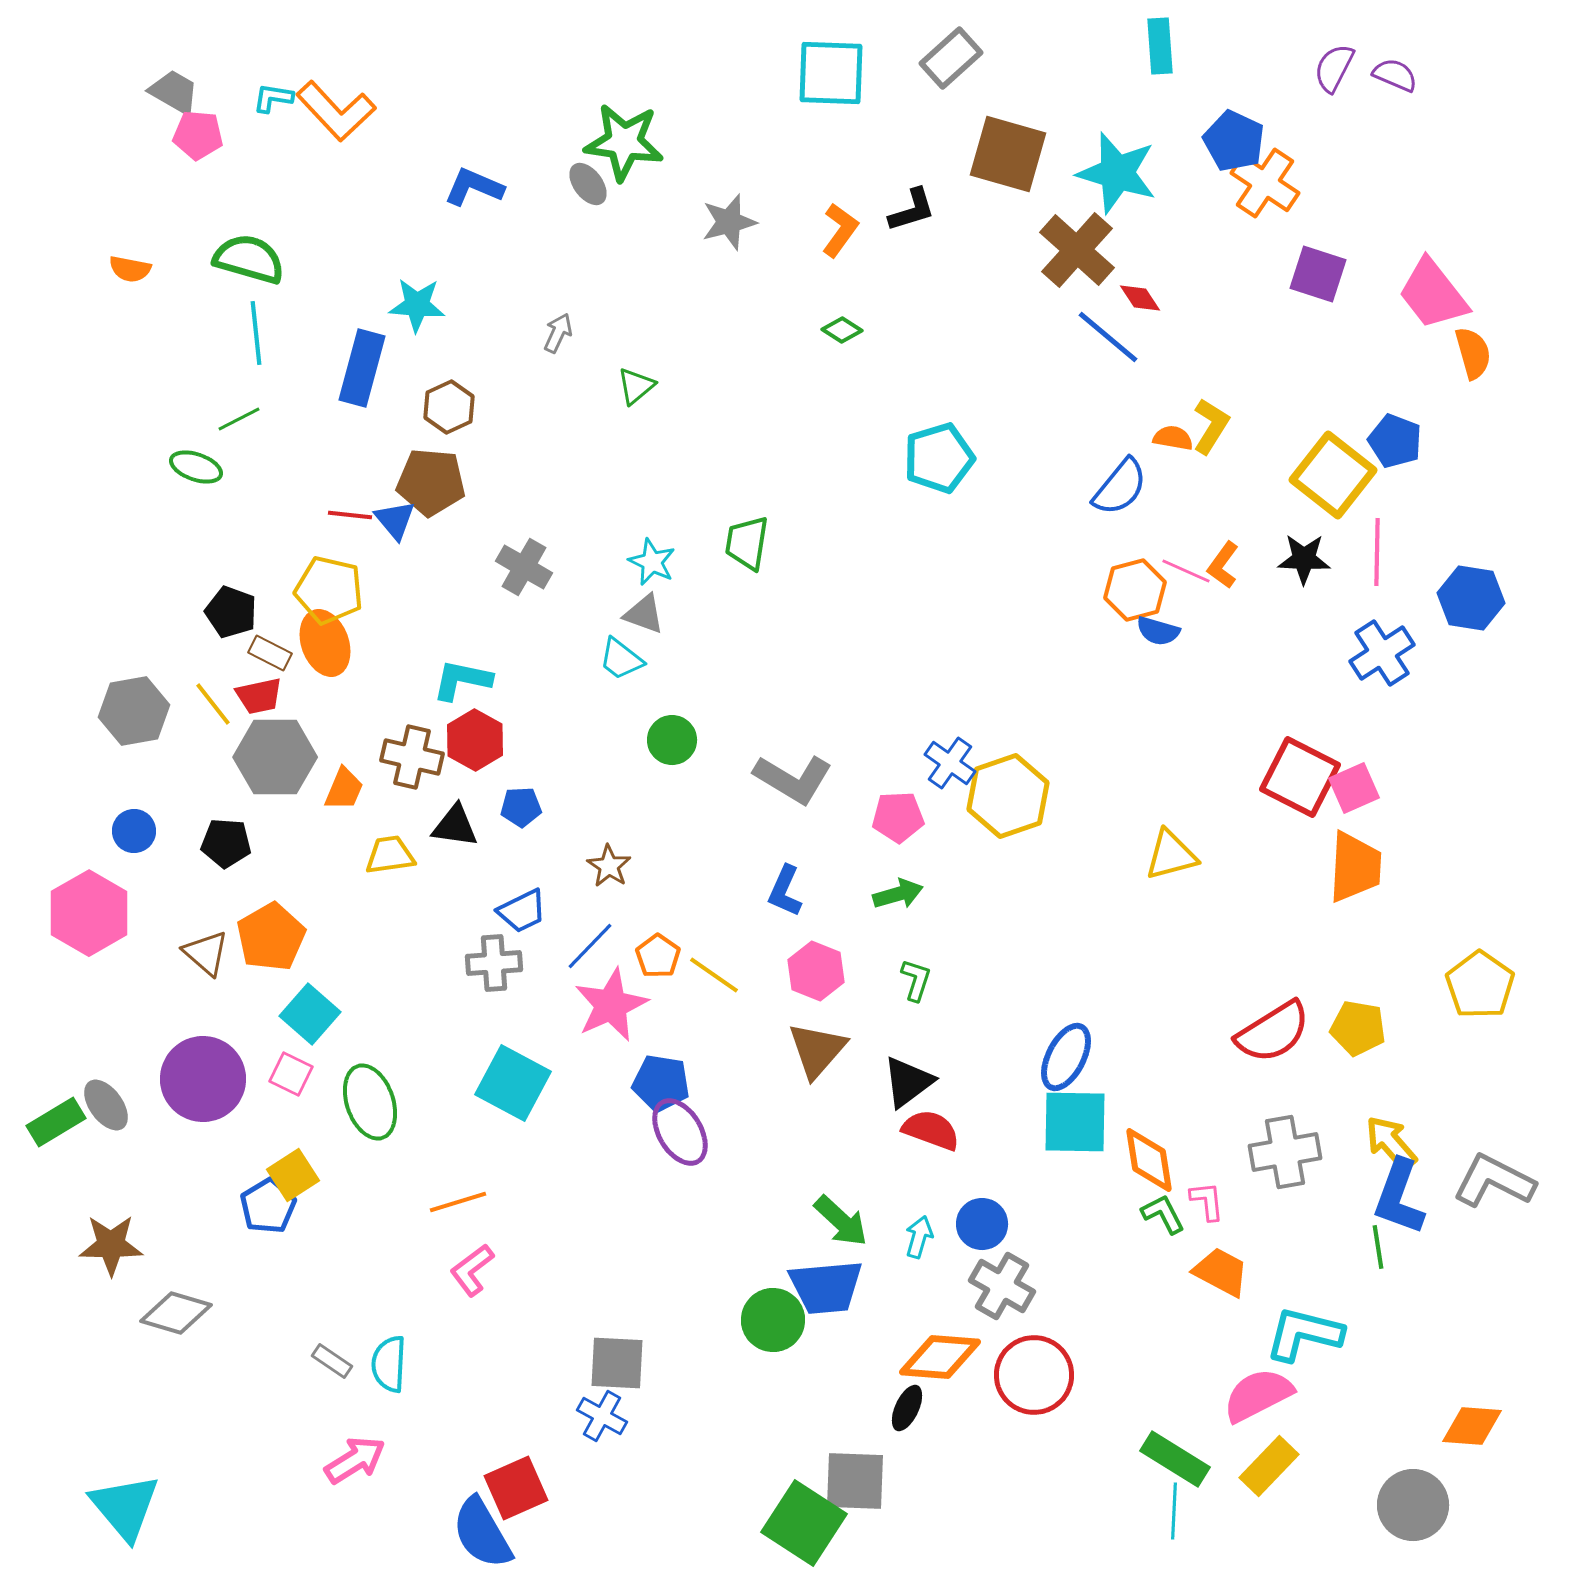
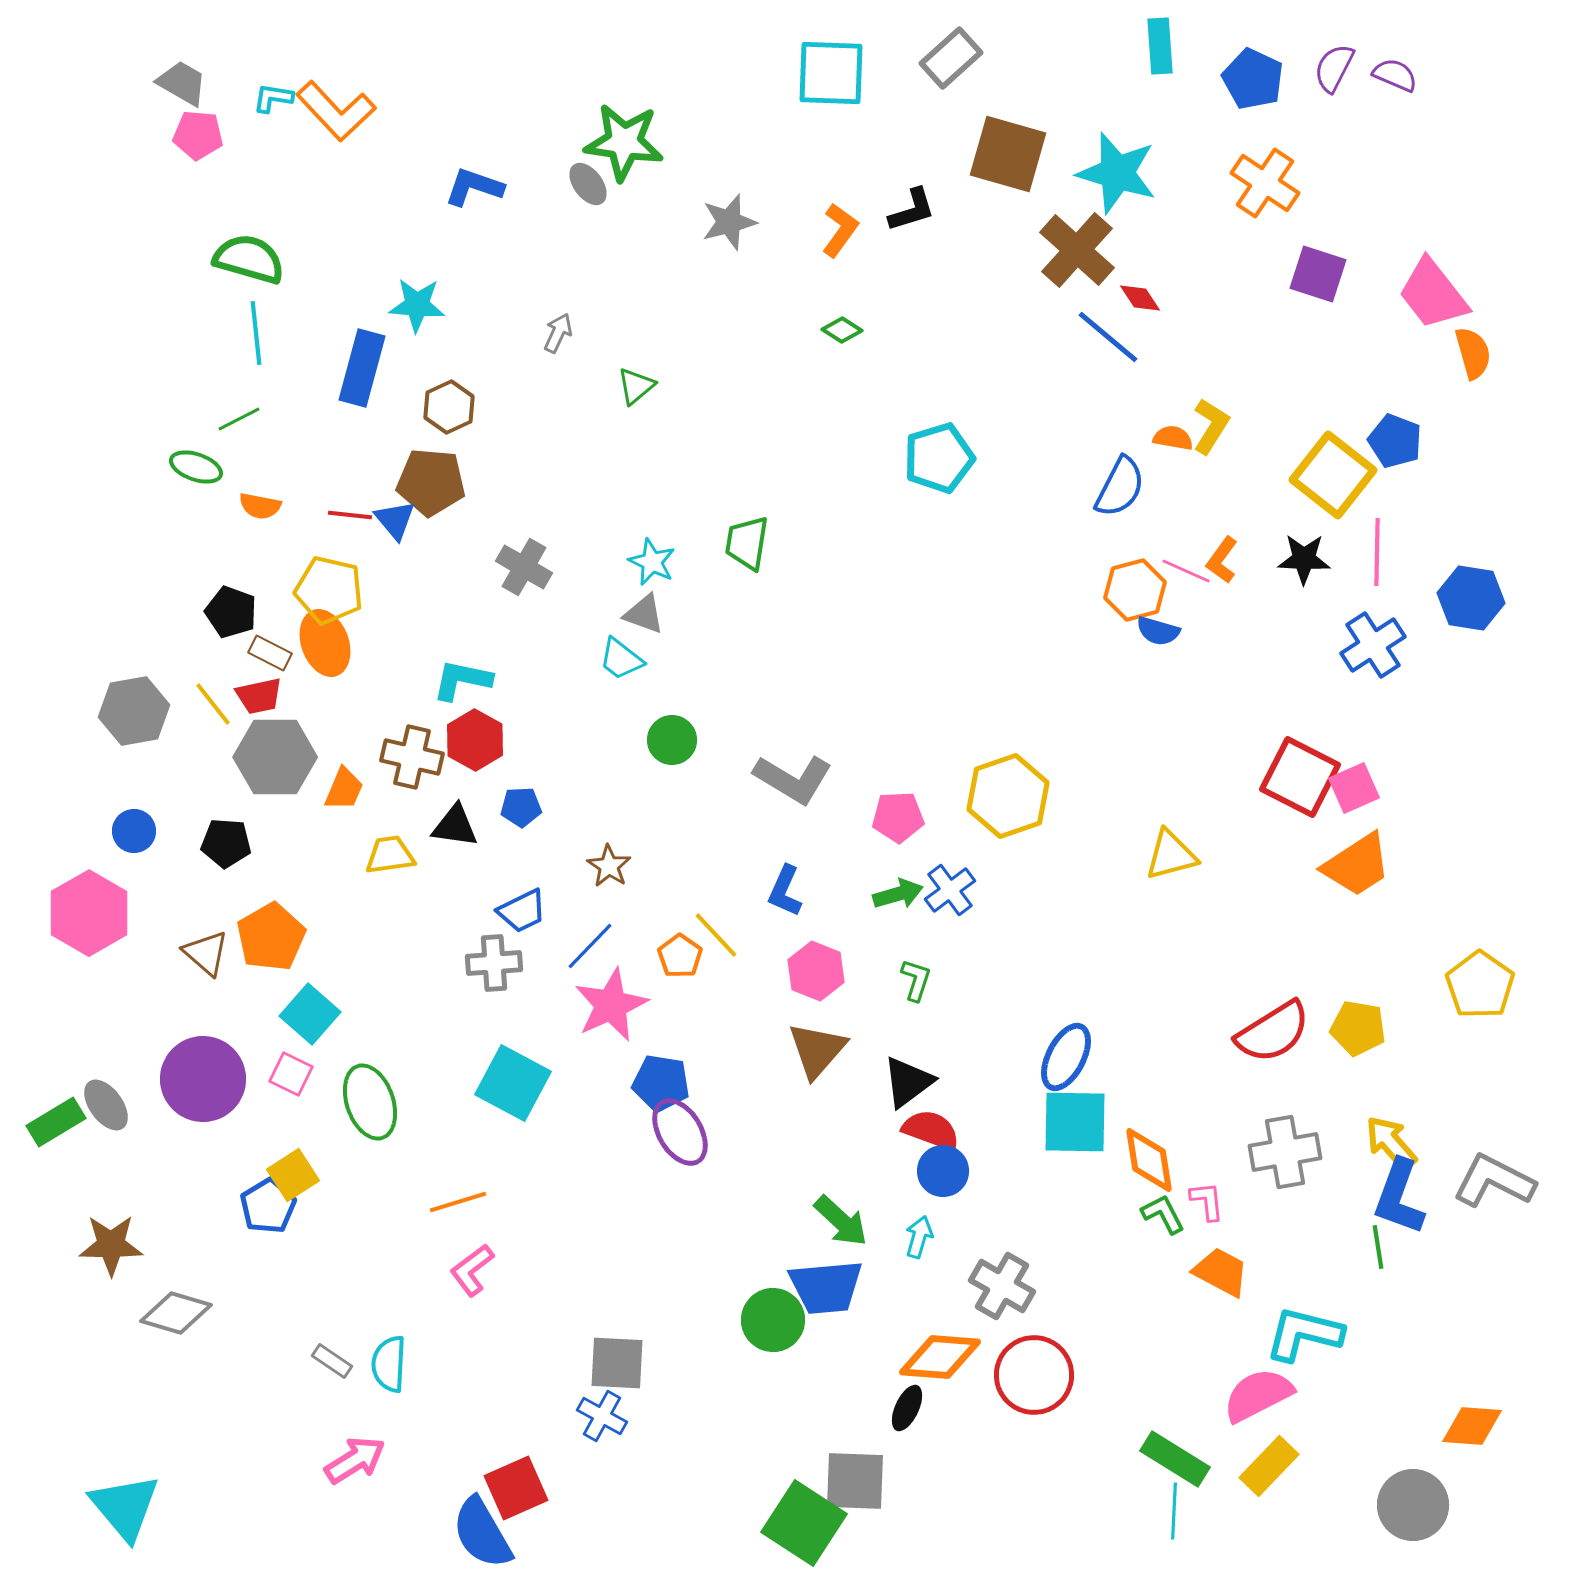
gray trapezoid at (174, 92): moved 8 px right, 9 px up
blue pentagon at (1234, 141): moved 19 px right, 62 px up
blue L-shape at (474, 187): rotated 4 degrees counterclockwise
orange semicircle at (130, 269): moved 130 px right, 237 px down
blue semicircle at (1120, 487): rotated 12 degrees counterclockwise
orange L-shape at (1223, 565): moved 1 px left, 5 px up
blue cross at (1382, 653): moved 9 px left, 8 px up
blue cross at (950, 763): moved 127 px down; rotated 18 degrees clockwise
orange trapezoid at (1355, 867): moved 2 px right, 2 px up; rotated 54 degrees clockwise
orange pentagon at (658, 956): moved 22 px right
yellow line at (714, 975): moved 2 px right, 40 px up; rotated 12 degrees clockwise
blue circle at (982, 1224): moved 39 px left, 53 px up
